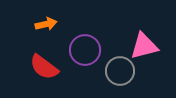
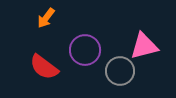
orange arrow: moved 6 px up; rotated 140 degrees clockwise
